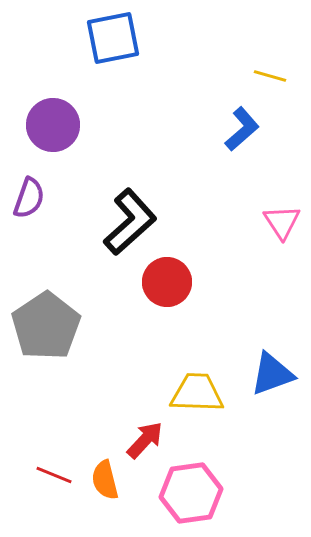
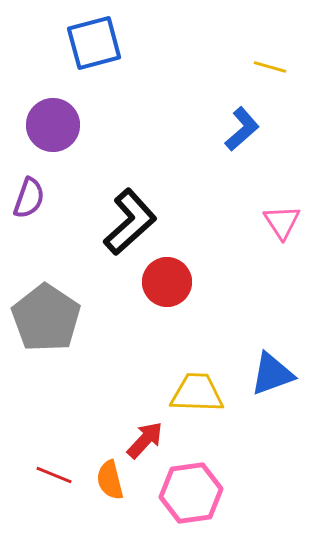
blue square: moved 19 px left, 5 px down; rotated 4 degrees counterclockwise
yellow line: moved 9 px up
gray pentagon: moved 8 px up; rotated 4 degrees counterclockwise
orange semicircle: moved 5 px right
